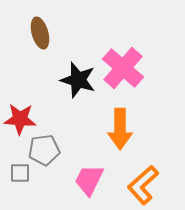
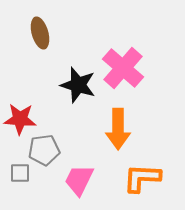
black star: moved 5 px down
orange arrow: moved 2 px left
pink trapezoid: moved 10 px left
orange L-shape: moved 1 px left, 7 px up; rotated 45 degrees clockwise
